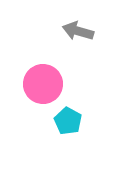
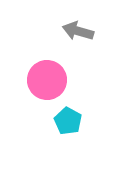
pink circle: moved 4 px right, 4 px up
